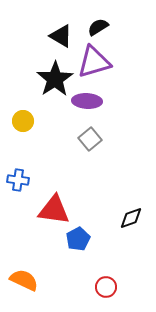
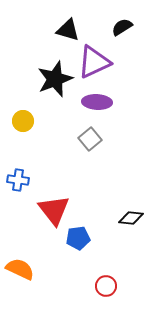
black semicircle: moved 24 px right
black triangle: moved 7 px right, 6 px up; rotated 15 degrees counterclockwise
purple triangle: rotated 9 degrees counterclockwise
black star: rotated 12 degrees clockwise
purple ellipse: moved 10 px right, 1 px down
red triangle: rotated 44 degrees clockwise
black diamond: rotated 25 degrees clockwise
blue pentagon: moved 1 px up; rotated 20 degrees clockwise
orange semicircle: moved 4 px left, 11 px up
red circle: moved 1 px up
